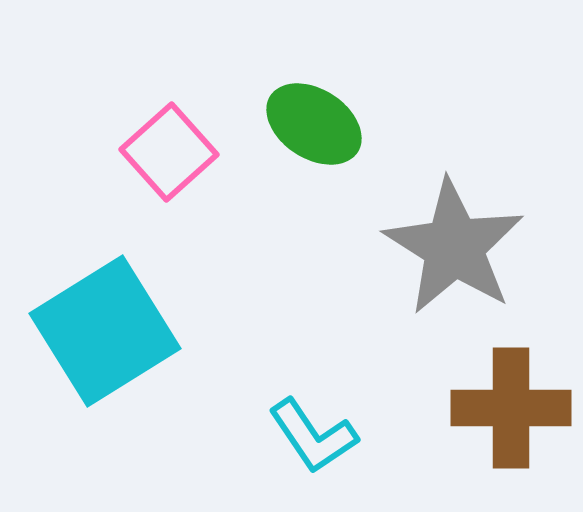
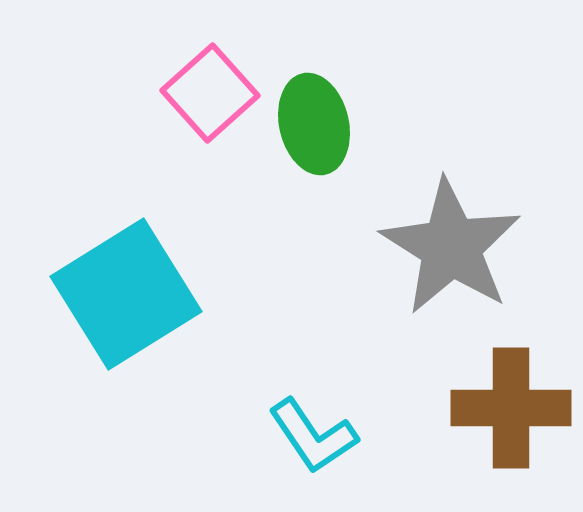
green ellipse: rotated 44 degrees clockwise
pink square: moved 41 px right, 59 px up
gray star: moved 3 px left
cyan square: moved 21 px right, 37 px up
